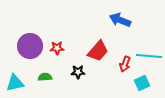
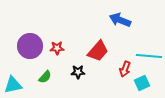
red arrow: moved 5 px down
green semicircle: rotated 136 degrees clockwise
cyan triangle: moved 2 px left, 2 px down
